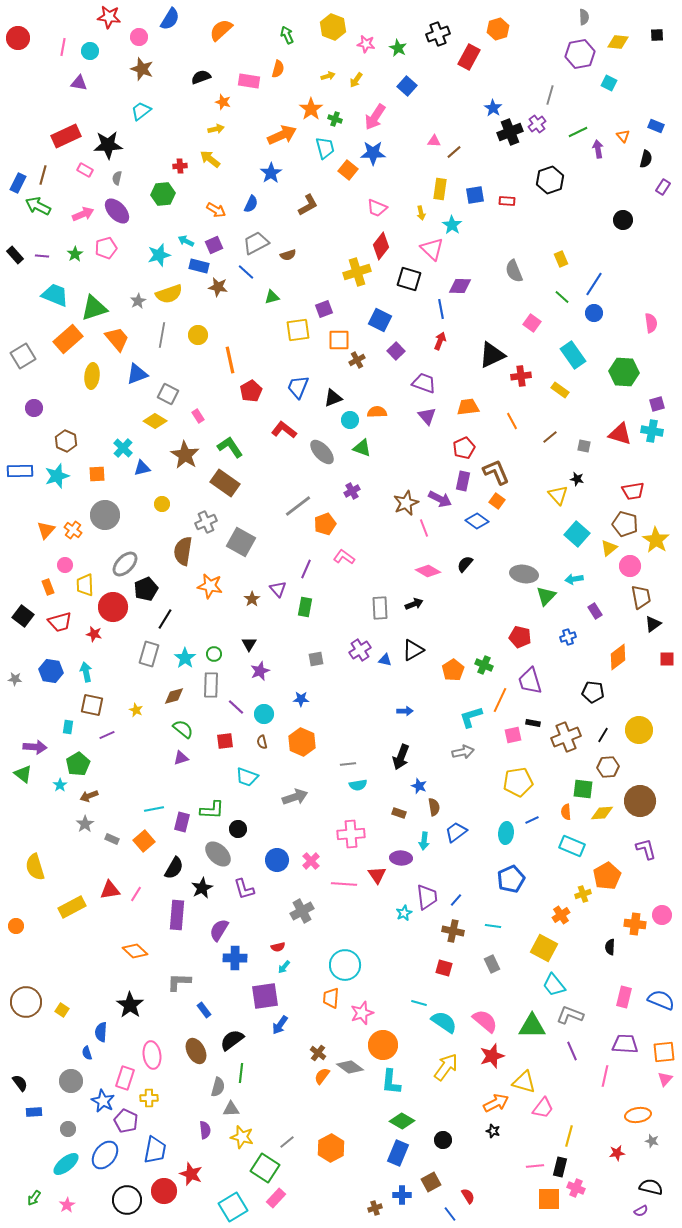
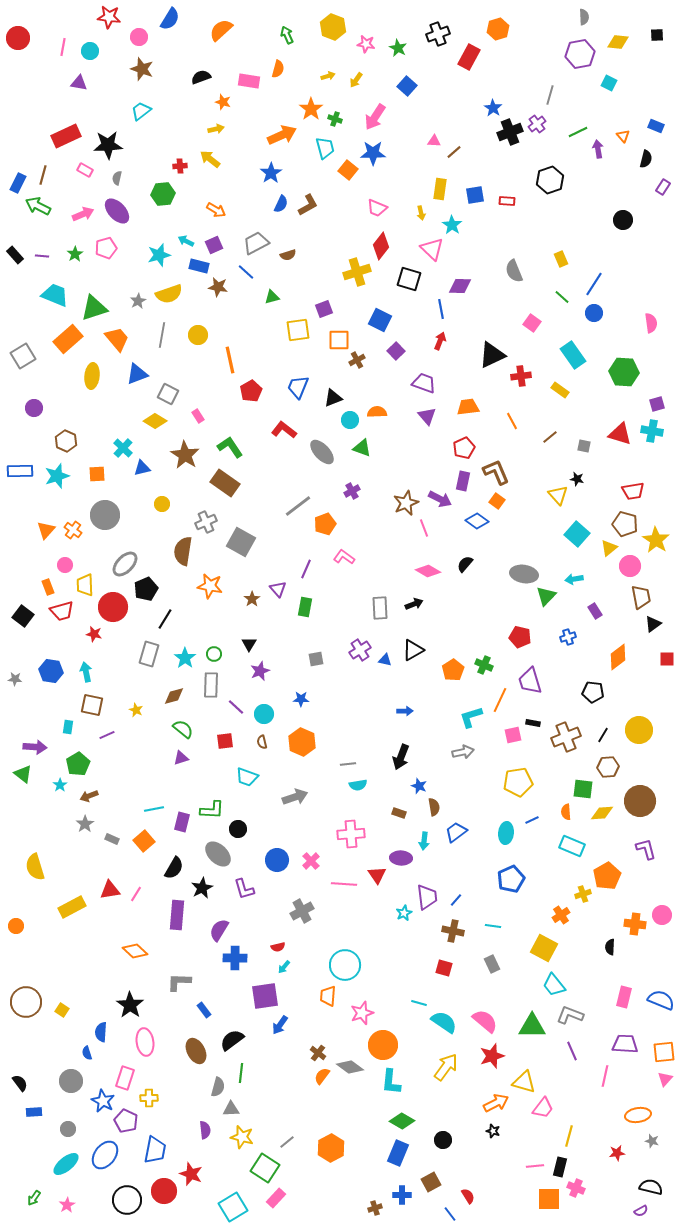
blue semicircle at (251, 204): moved 30 px right
red trapezoid at (60, 622): moved 2 px right, 11 px up
orange trapezoid at (331, 998): moved 3 px left, 2 px up
pink ellipse at (152, 1055): moved 7 px left, 13 px up
